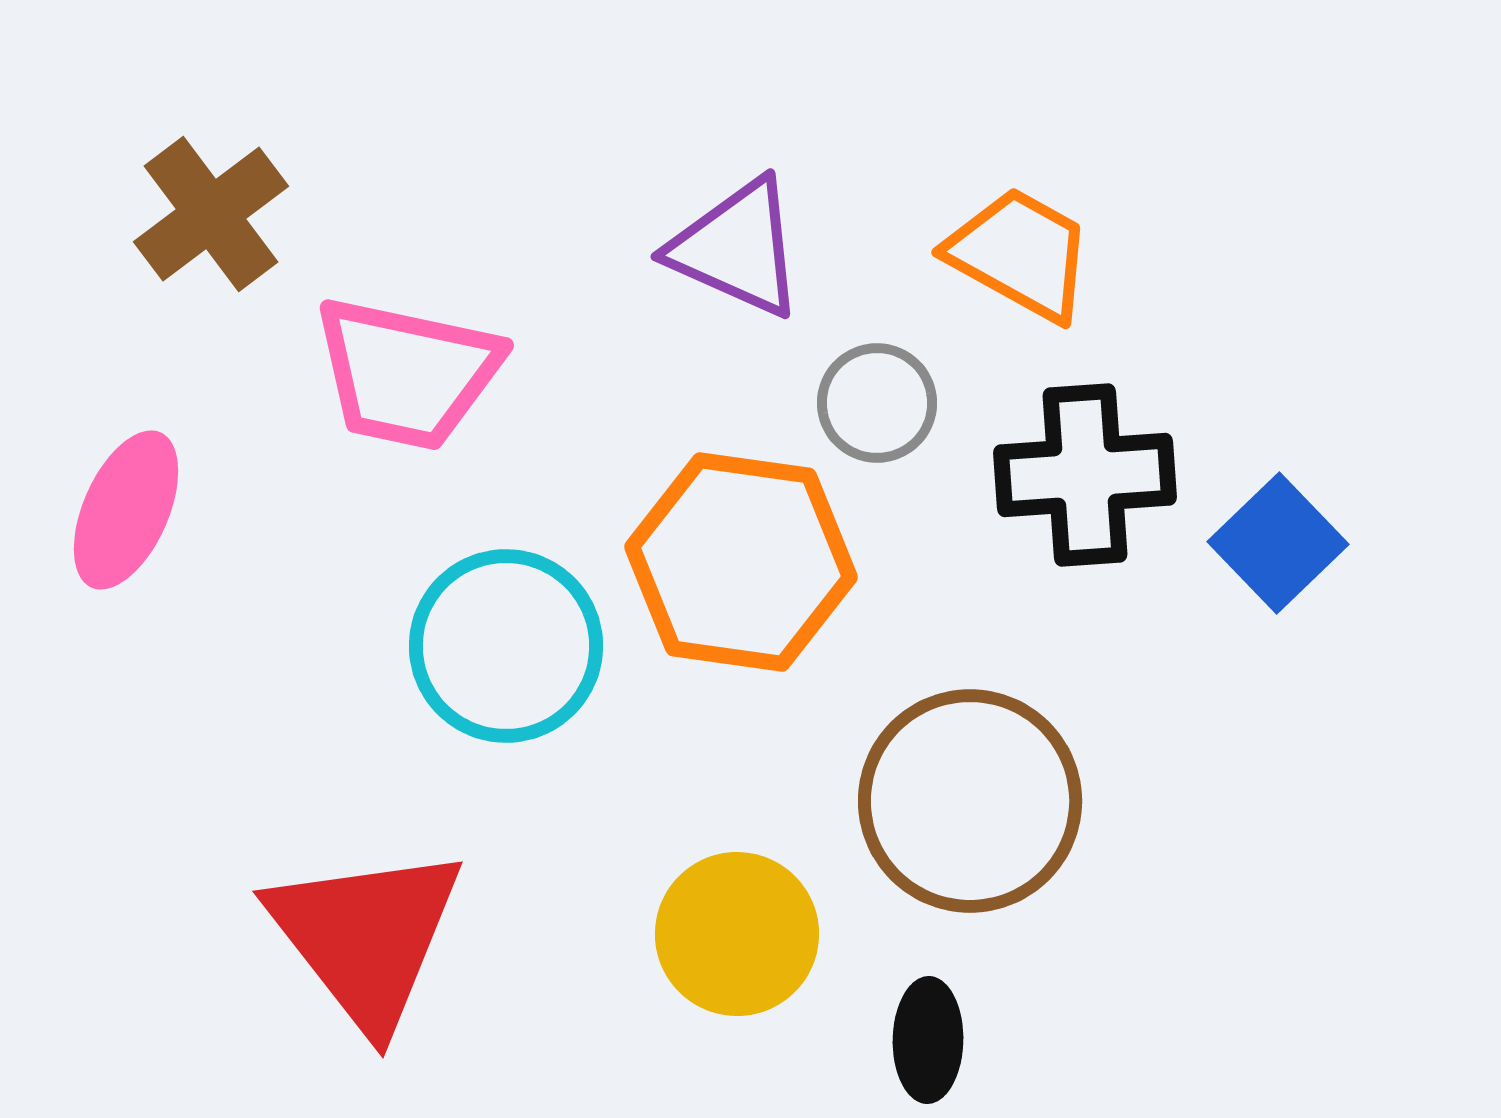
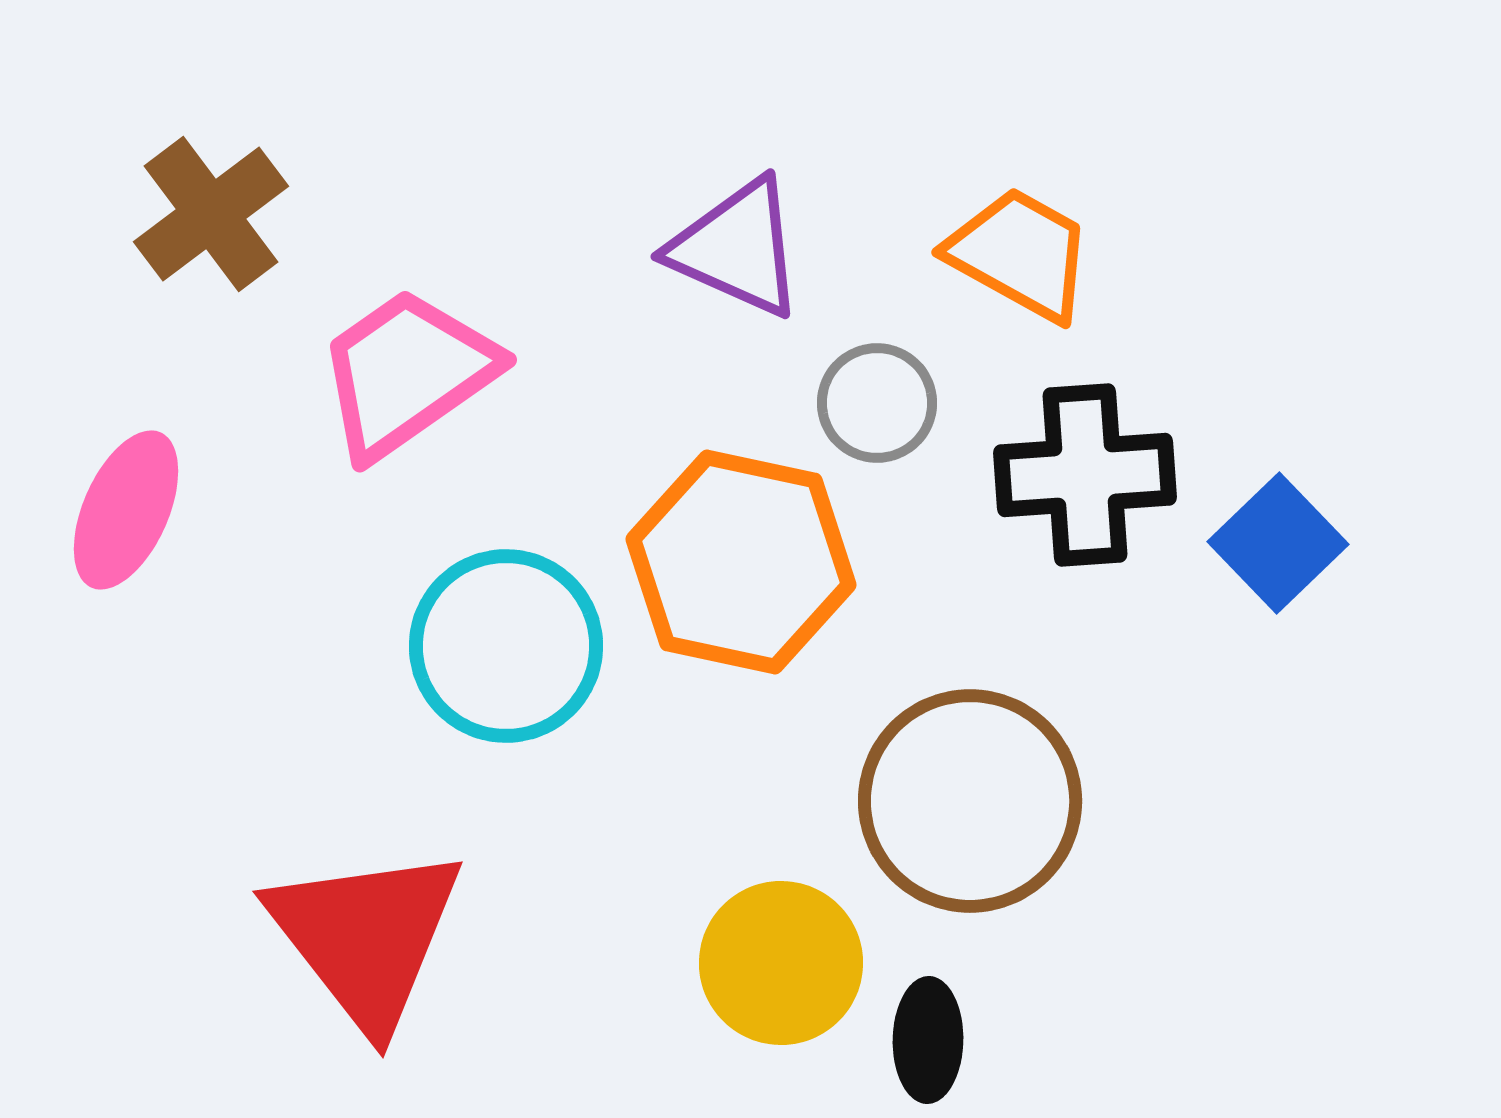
pink trapezoid: rotated 133 degrees clockwise
orange hexagon: rotated 4 degrees clockwise
yellow circle: moved 44 px right, 29 px down
